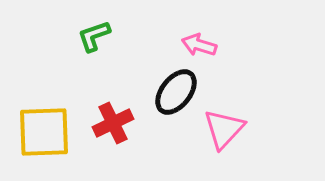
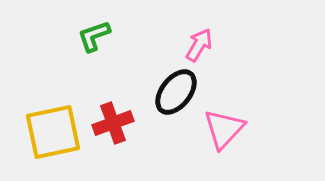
pink arrow: rotated 104 degrees clockwise
red cross: rotated 6 degrees clockwise
yellow square: moved 9 px right; rotated 10 degrees counterclockwise
